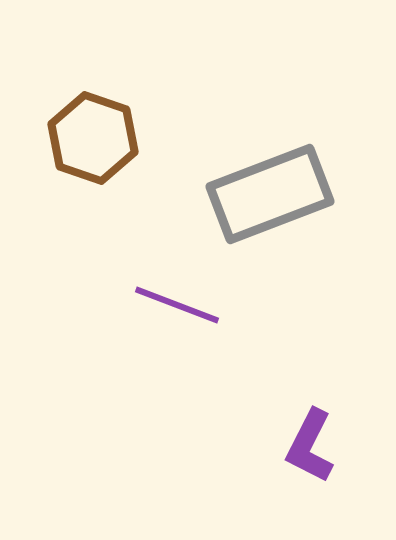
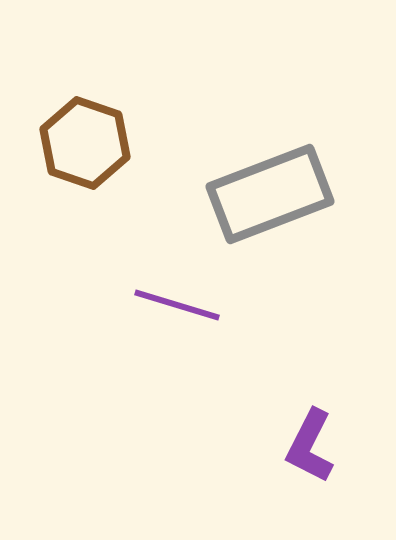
brown hexagon: moved 8 px left, 5 px down
purple line: rotated 4 degrees counterclockwise
